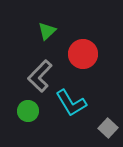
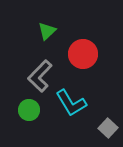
green circle: moved 1 px right, 1 px up
